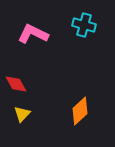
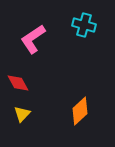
pink L-shape: moved 5 px down; rotated 60 degrees counterclockwise
red diamond: moved 2 px right, 1 px up
